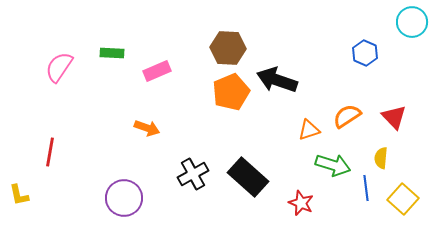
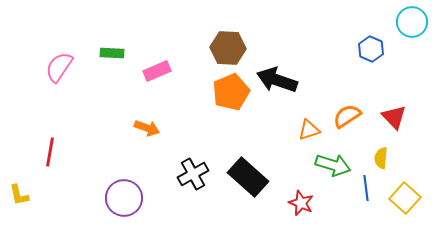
blue hexagon: moved 6 px right, 4 px up
yellow square: moved 2 px right, 1 px up
